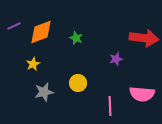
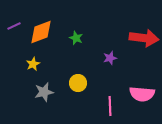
purple star: moved 6 px left, 1 px up
